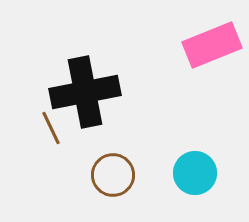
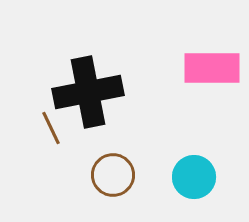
pink rectangle: moved 23 px down; rotated 22 degrees clockwise
black cross: moved 3 px right
cyan circle: moved 1 px left, 4 px down
